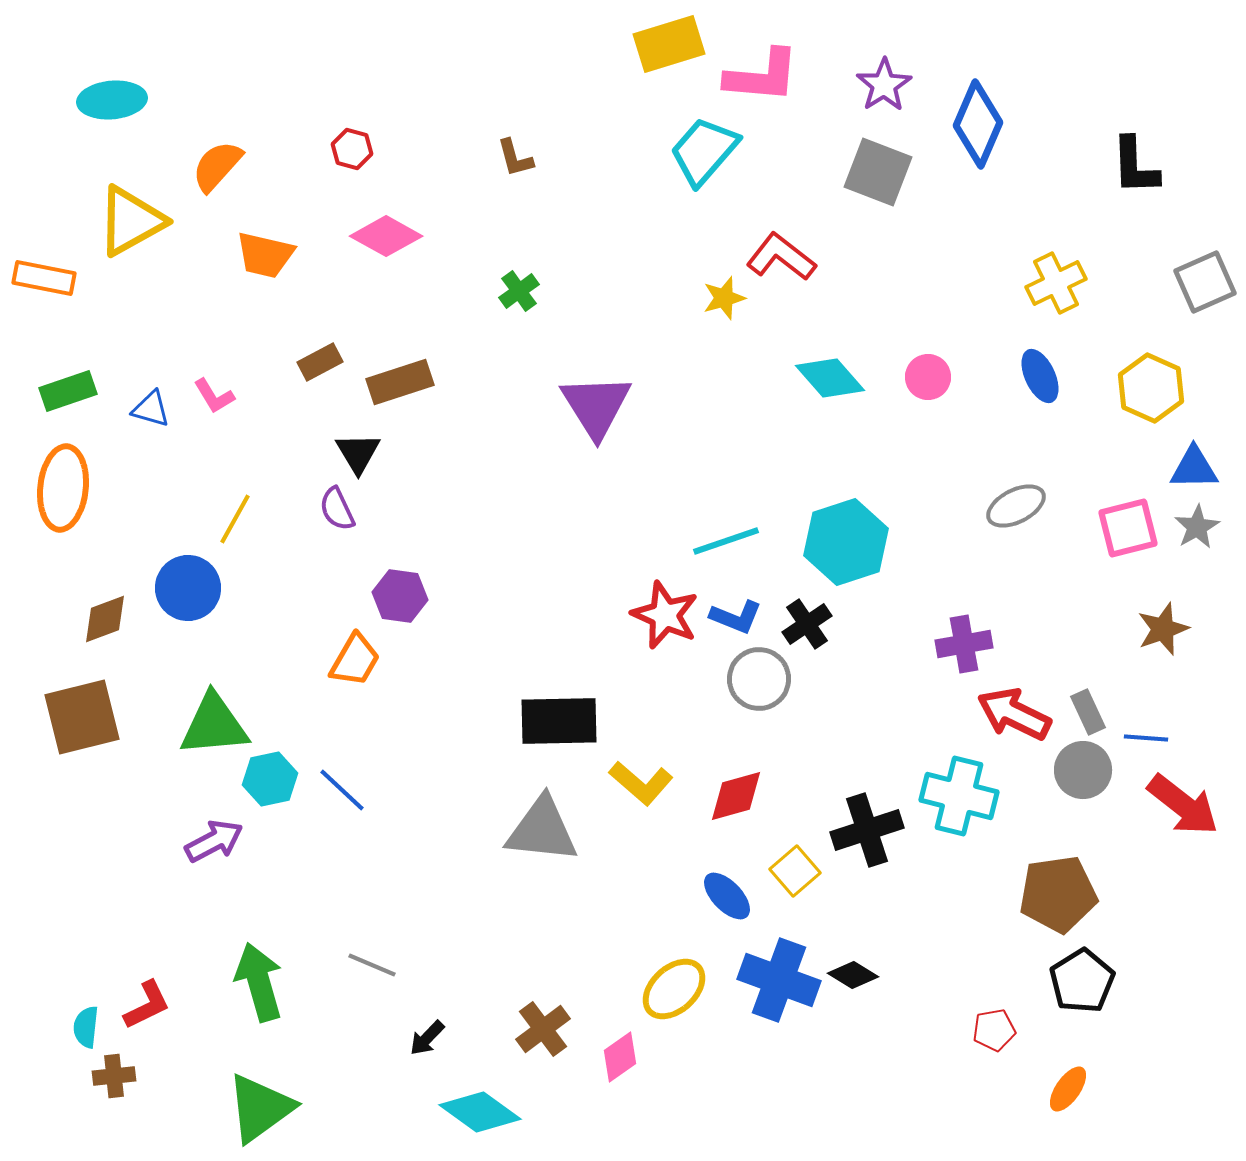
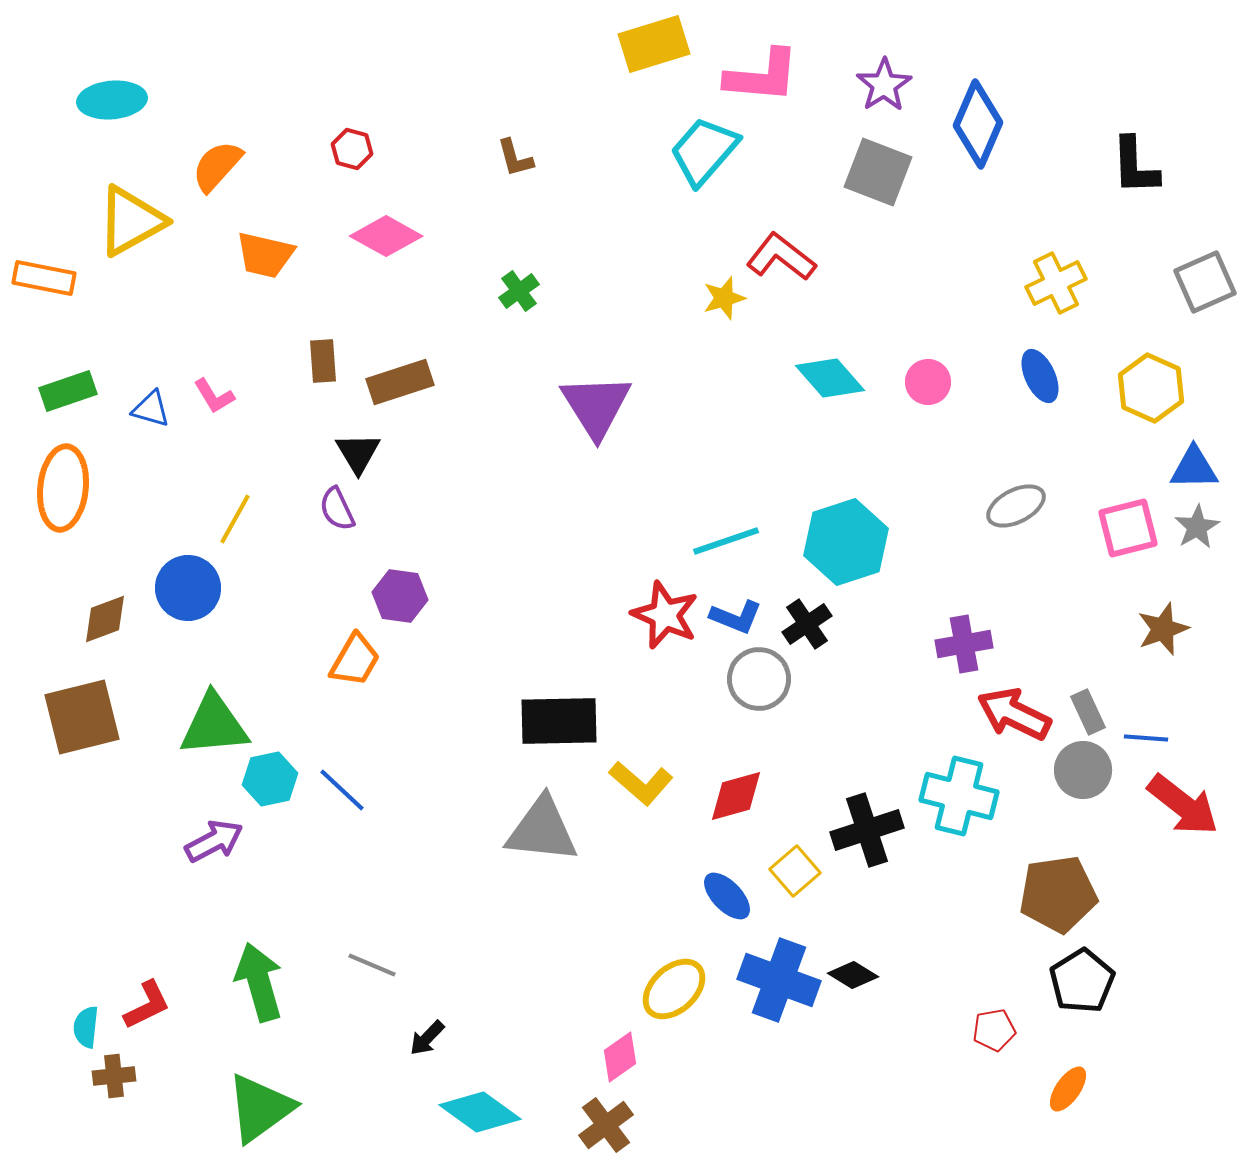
yellow rectangle at (669, 44): moved 15 px left
brown rectangle at (320, 362): moved 3 px right, 1 px up; rotated 66 degrees counterclockwise
pink circle at (928, 377): moved 5 px down
brown cross at (543, 1029): moved 63 px right, 96 px down
